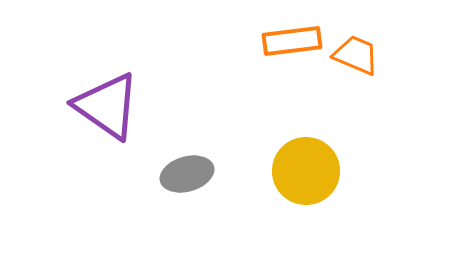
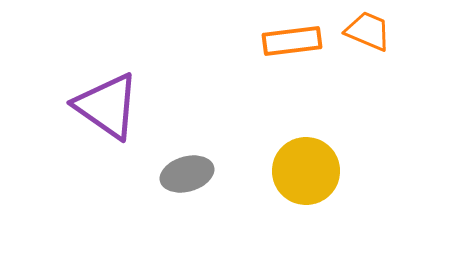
orange trapezoid: moved 12 px right, 24 px up
